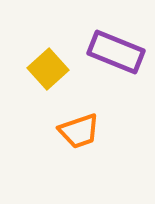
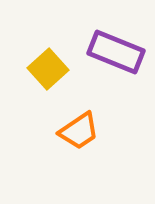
orange trapezoid: rotated 15 degrees counterclockwise
